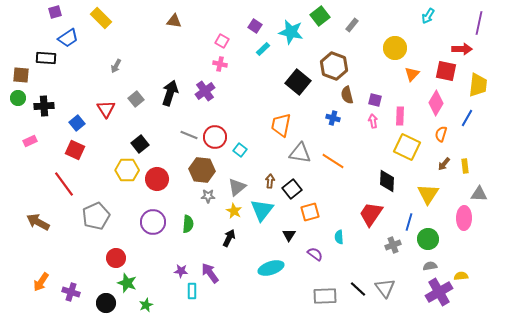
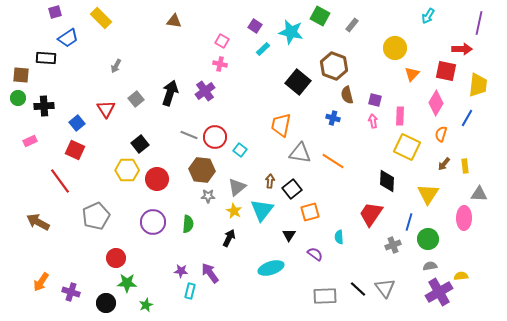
green square at (320, 16): rotated 24 degrees counterclockwise
red line at (64, 184): moved 4 px left, 3 px up
green star at (127, 283): rotated 18 degrees counterclockwise
cyan rectangle at (192, 291): moved 2 px left; rotated 14 degrees clockwise
